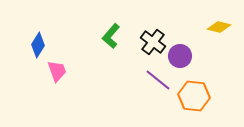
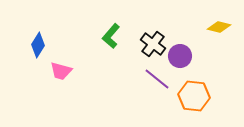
black cross: moved 2 px down
pink trapezoid: moved 4 px right; rotated 125 degrees clockwise
purple line: moved 1 px left, 1 px up
